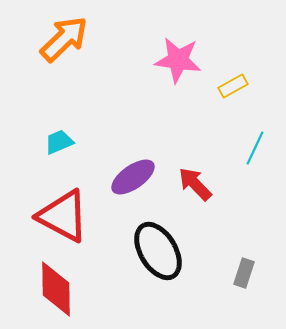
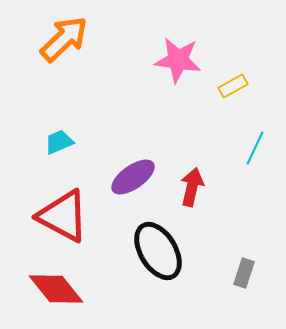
red arrow: moved 3 px left, 3 px down; rotated 57 degrees clockwise
red diamond: rotated 38 degrees counterclockwise
